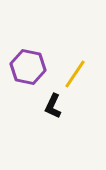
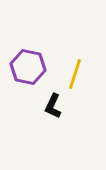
yellow line: rotated 16 degrees counterclockwise
